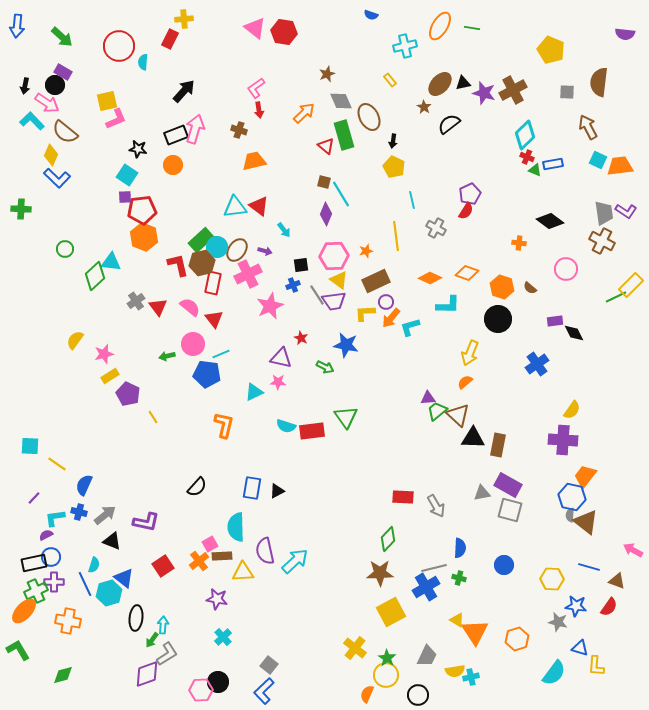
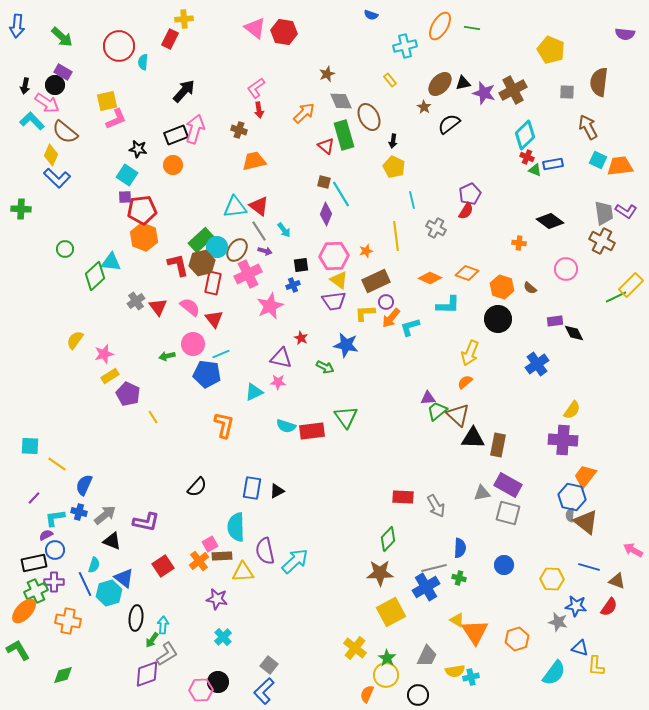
gray line at (317, 295): moved 58 px left, 64 px up
gray square at (510, 510): moved 2 px left, 3 px down
blue circle at (51, 557): moved 4 px right, 7 px up
